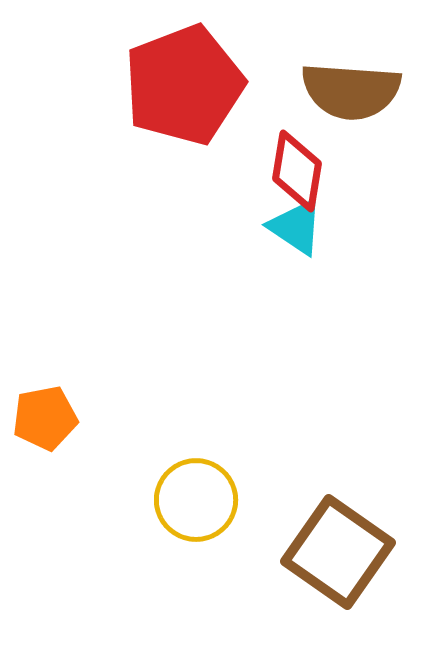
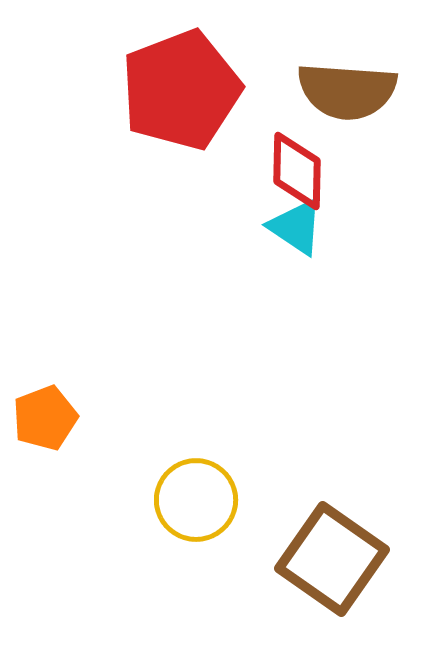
red pentagon: moved 3 px left, 5 px down
brown semicircle: moved 4 px left
red diamond: rotated 8 degrees counterclockwise
orange pentagon: rotated 10 degrees counterclockwise
brown square: moved 6 px left, 7 px down
